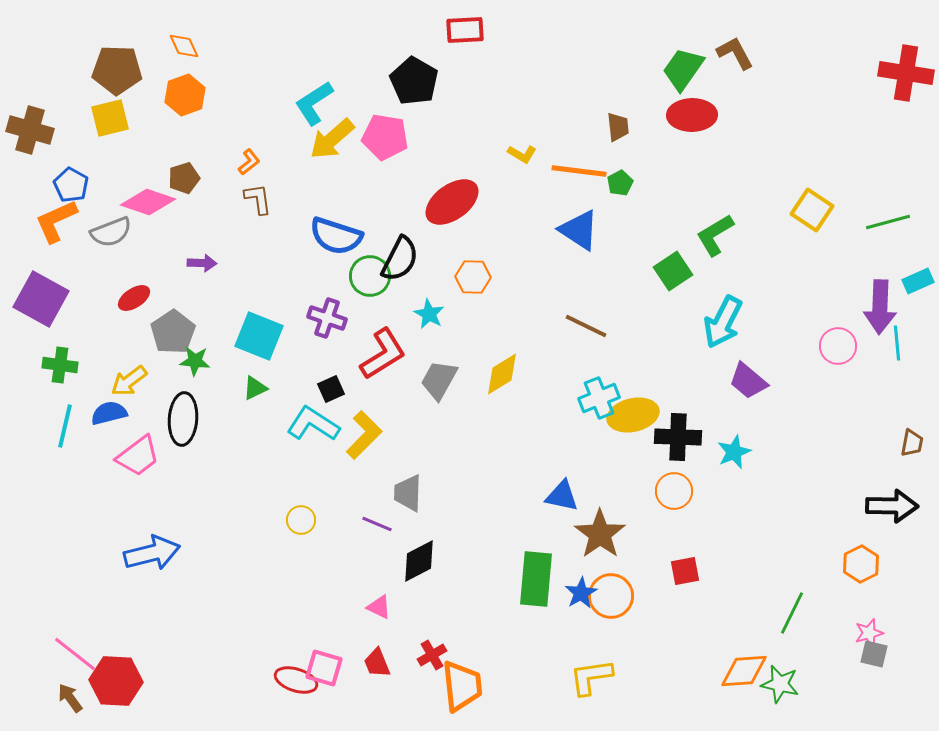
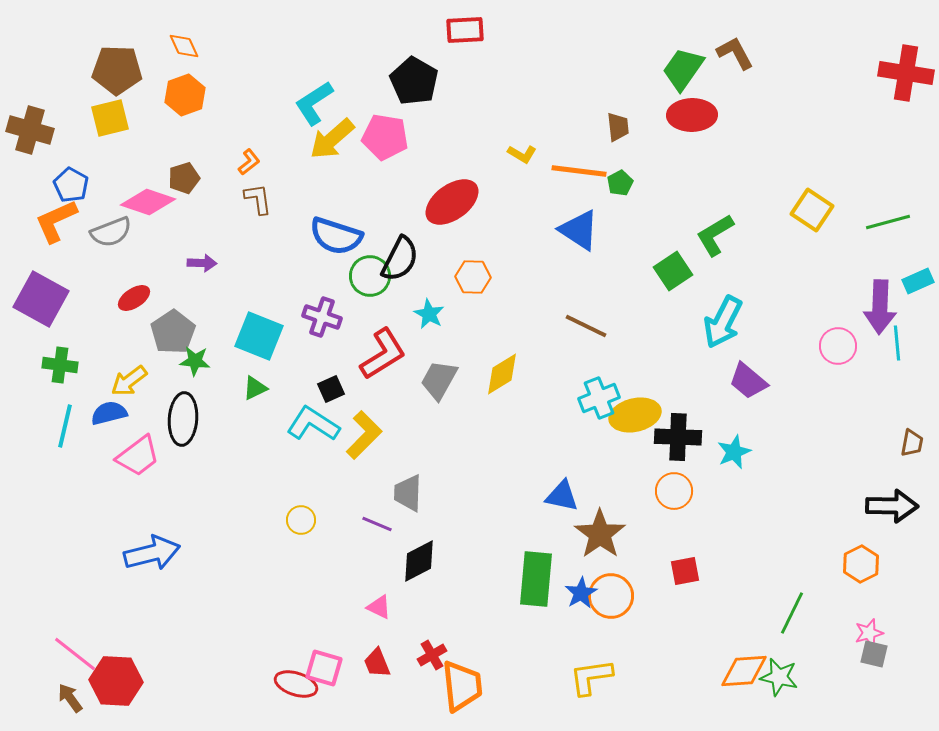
purple cross at (327, 318): moved 5 px left, 1 px up
yellow ellipse at (633, 415): moved 2 px right
red ellipse at (296, 680): moved 4 px down
green star at (780, 684): moved 1 px left, 7 px up
